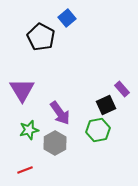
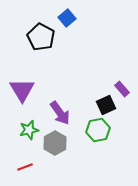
red line: moved 3 px up
